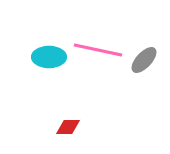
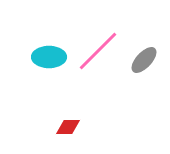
pink line: moved 1 px down; rotated 57 degrees counterclockwise
